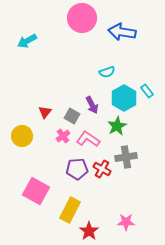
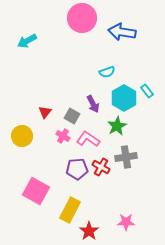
purple arrow: moved 1 px right, 1 px up
pink cross: rotated 24 degrees counterclockwise
red cross: moved 1 px left, 2 px up
